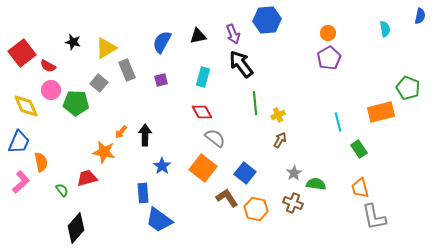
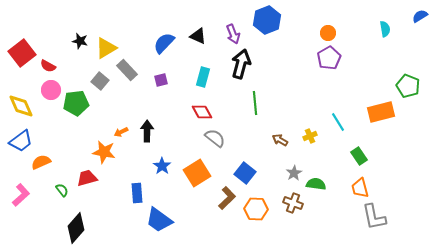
blue semicircle at (420, 16): rotated 133 degrees counterclockwise
blue hexagon at (267, 20): rotated 16 degrees counterclockwise
black triangle at (198, 36): rotated 36 degrees clockwise
black star at (73, 42): moved 7 px right, 1 px up
blue semicircle at (162, 42): moved 2 px right, 1 px down; rotated 15 degrees clockwise
black arrow at (241, 64): rotated 52 degrees clockwise
gray rectangle at (127, 70): rotated 20 degrees counterclockwise
gray square at (99, 83): moved 1 px right, 2 px up
green pentagon at (408, 88): moved 2 px up
green pentagon at (76, 103): rotated 10 degrees counterclockwise
yellow diamond at (26, 106): moved 5 px left
yellow cross at (278, 115): moved 32 px right, 21 px down
cyan line at (338, 122): rotated 18 degrees counterclockwise
orange arrow at (121, 132): rotated 24 degrees clockwise
black arrow at (145, 135): moved 2 px right, 4 px up
brown arrow at (280, 140): rotated 91 degrees counterclockwise
blue trapezoid at (19, 142): moved 2 px right, 1 px up; rotated 30 degrees clockwise
green rectangle at (359, 149): moved 7 px down
orange semicircle at (41, 162): rotated 102 degrees counterclockwise
orange square at (203, 168): moved 6 px left, 5 px down; rotated 20 degrees clockwise
pink L-shape at (21, 182): moved 13 px down
blue rectangle at (143, 193): moved 6 px left
brown L-shape at (227, 198): rotated 80 degrees clockwise
orange hexagon at (256, 209): rotated 10 degrees counterclockwise
